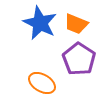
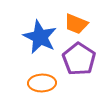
blue star: moved 14 px down
orange ellipse: rotated 32 degrees counterclockwise
